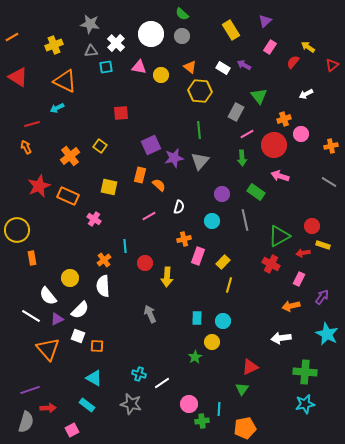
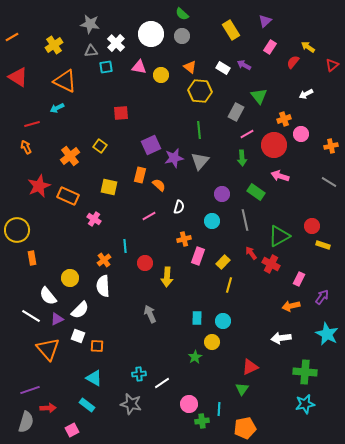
yellow cross at (54, 45): rotated 12 degrees counterclockwise
red arrow at (303, 253): moved 52 px left; rotated 64 degrees clockwise
cyan cross at (139, 374): rotated 24 degrees counterclockwise
